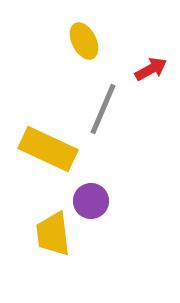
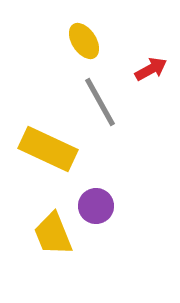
yellow ellipse: rotated 6 degrees counterclockwise
gray line: moved 3 px left, 7 px up; rotated 52 degrees counterclockwise
purple circle: moved 5 px right, 5 px down
yellow trapezoid: rotated 15 degrees counterclockwise
